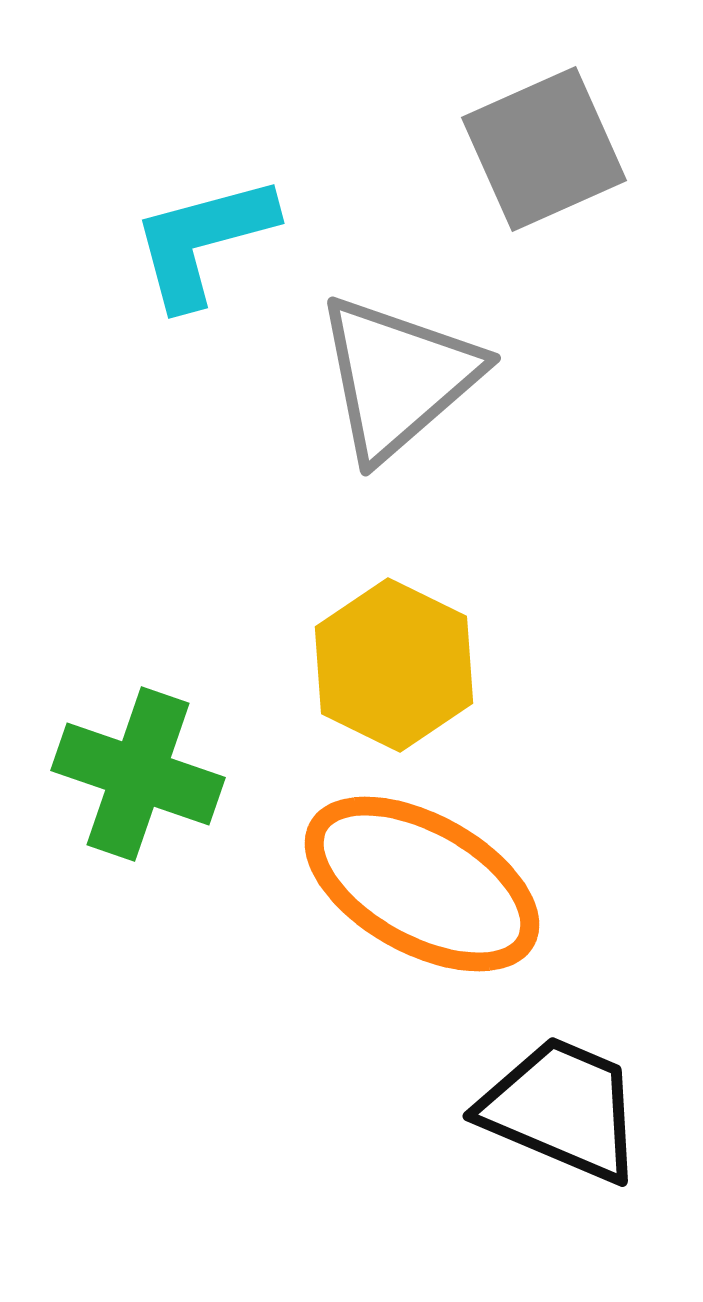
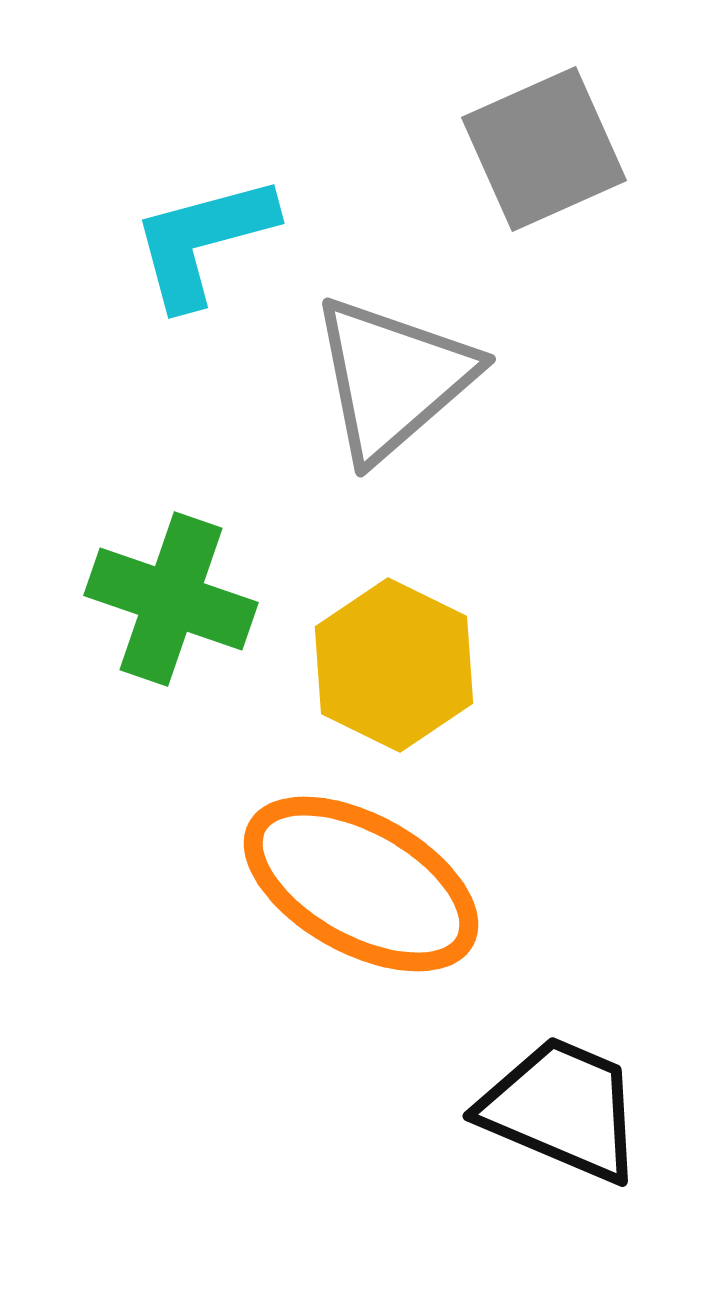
gray triangle: moved 5 px left, 1 px down
green cross: moved 33 px right, 175 px up
orange ellipse: moved 61 px left
